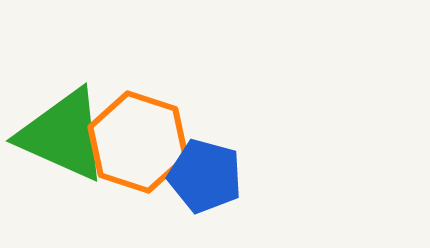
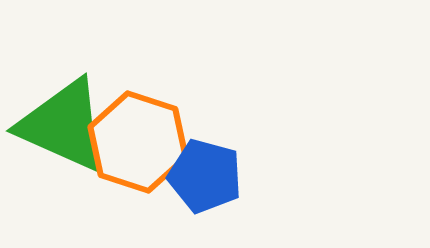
green triangle: moved 10 px up
